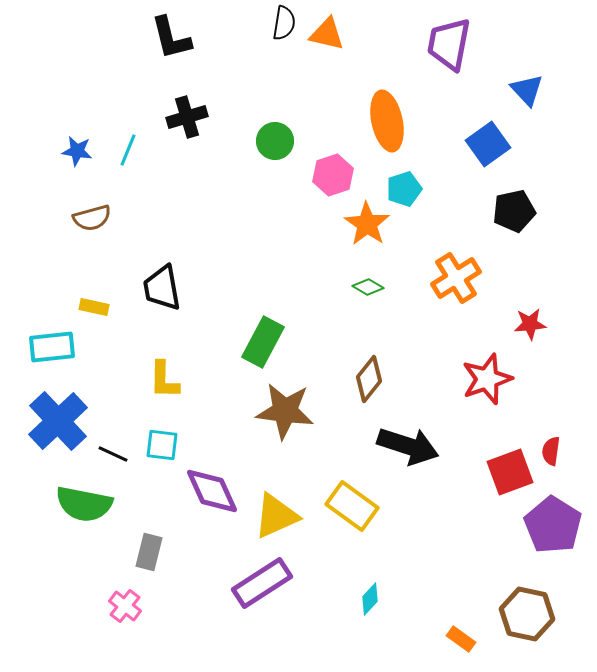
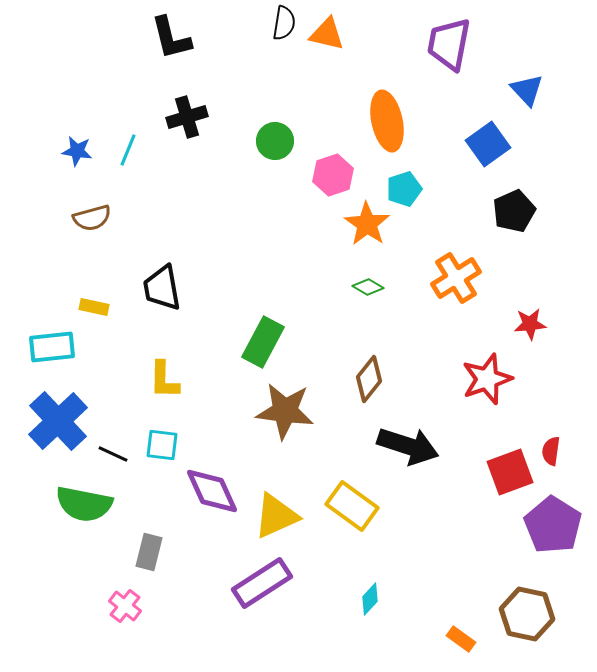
black pentagon at (514, 211): rotated 12 degrees counterclockwise
